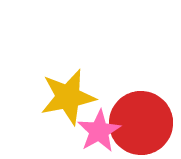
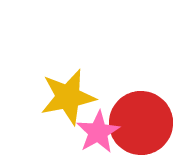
pink star: moved 1 px left, 1 px down
